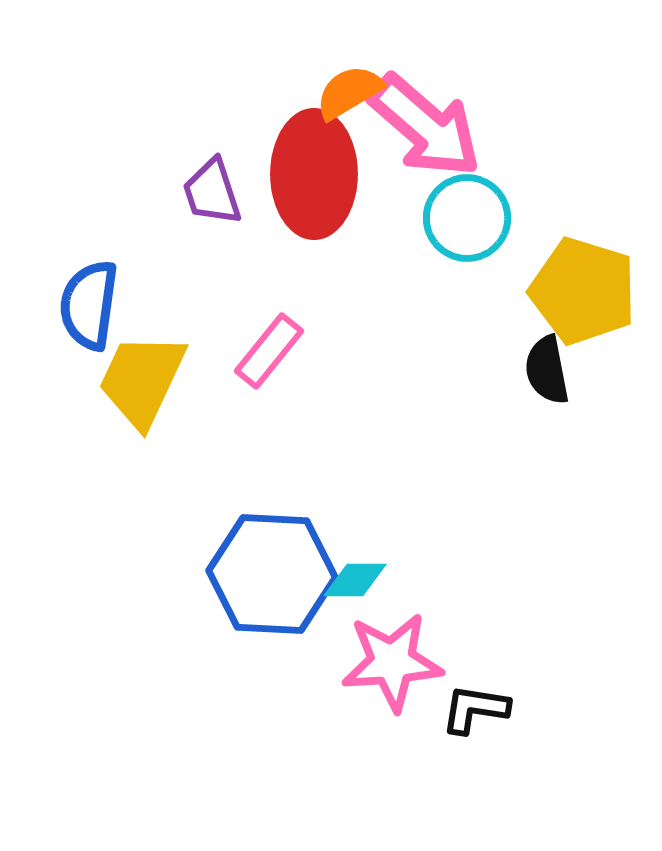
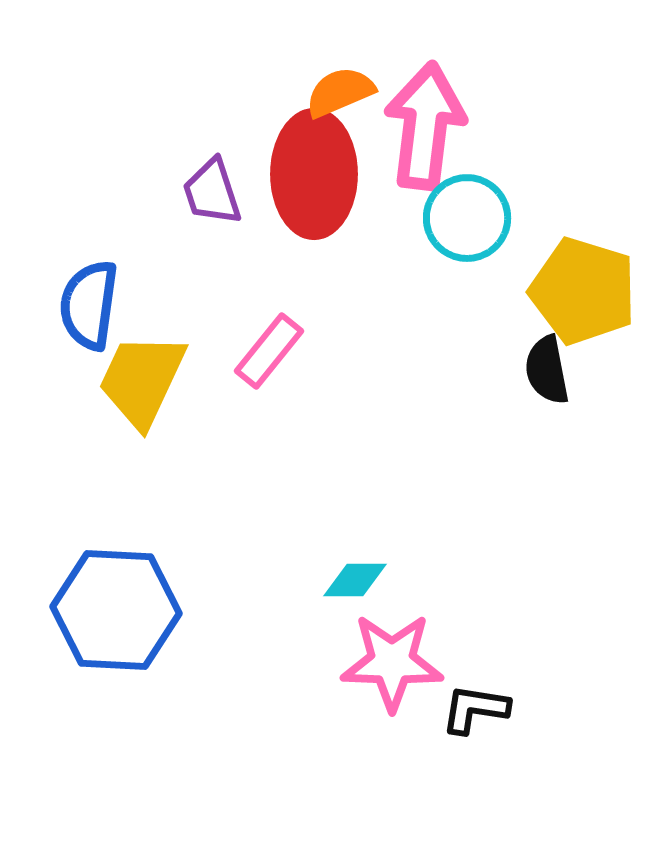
orange semicircle: moved 9 px left; rotated 8 degrees clockwise
pink arrow: rotated 124 degrees counterclockwise
blue hexagon: moved 156 px left, 36 px down
pink star: rotated 6 degrees clockwise
